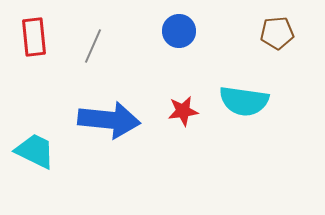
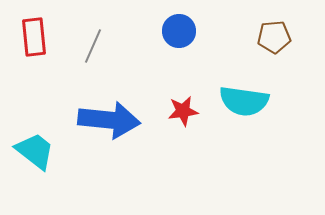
brown pentagon: moved 3 px left, 4 px down
cyan trapezoid: rotated 12 degrees clockwise
